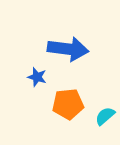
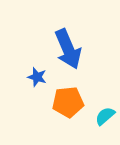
blue arrow: rotated 60 degrees clockwise
orange pentagon: moved 2 px up
